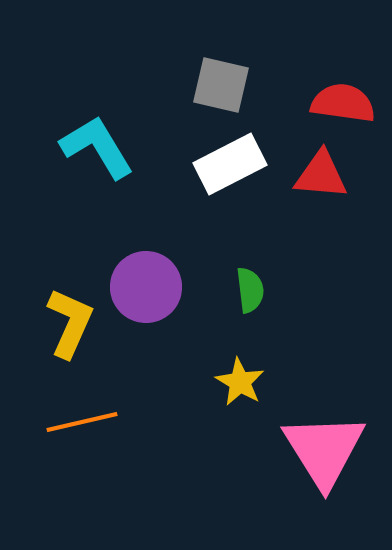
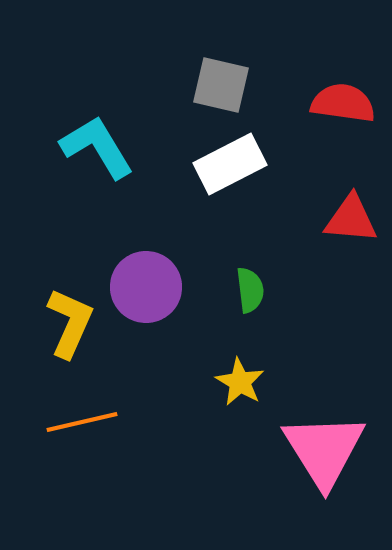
red triangle: moved 30 px right, 44 px down
